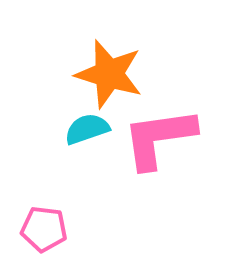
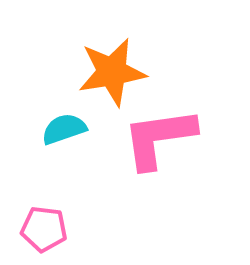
orange star: moved 3 px right, 2 px up; rotated 26 degrees counterclockwise
cyan semicircle: moved 23 px left
